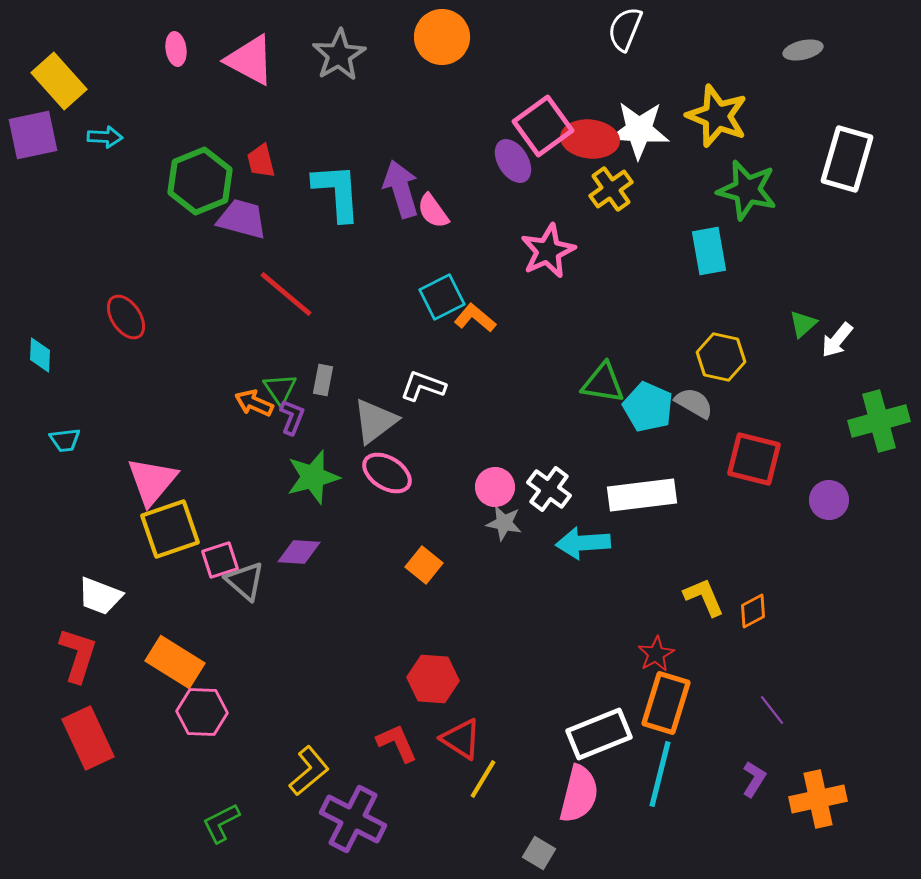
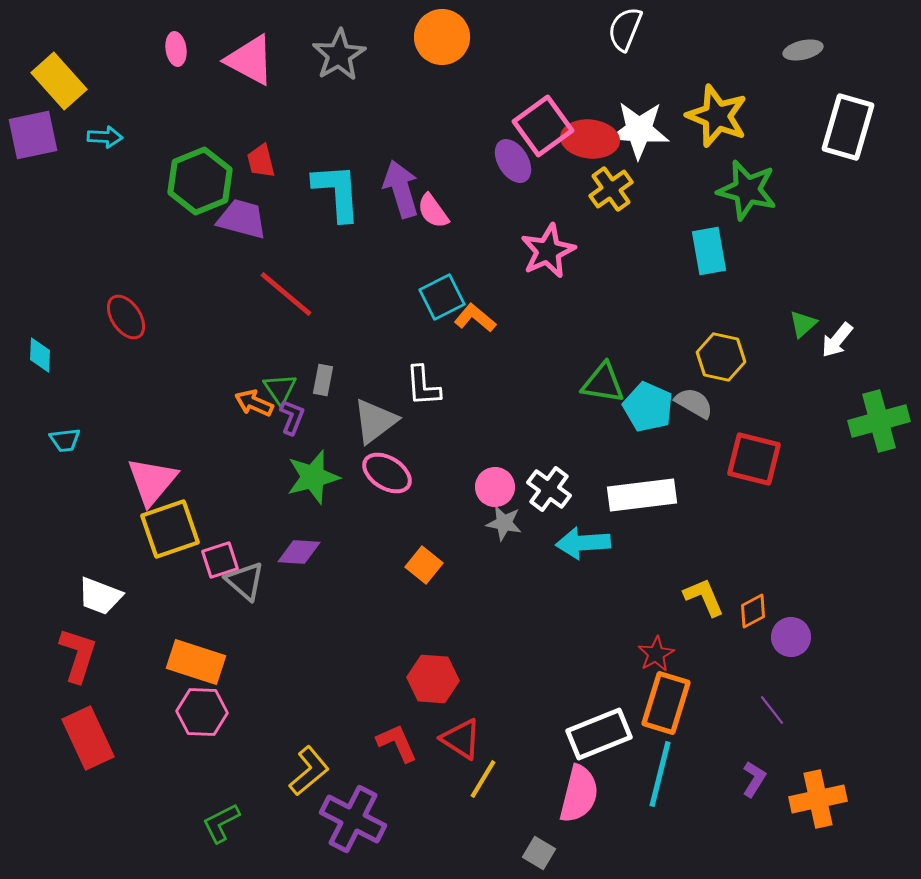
white rectangle at (847, 159): moved 1 px right, 32 px up
white L-shape at (423, 386): rotated 114 degrees counterclockwise
purple circle at (829, 500): moved 38 px left, 137 px down
orange rectangle at (175, 662): moved 21 px right; rotated 14 degrees counterclockwise
